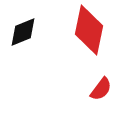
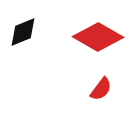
red diamond: moved 9 px right, 7 px down; rotated 72 degrees counterclockwise
